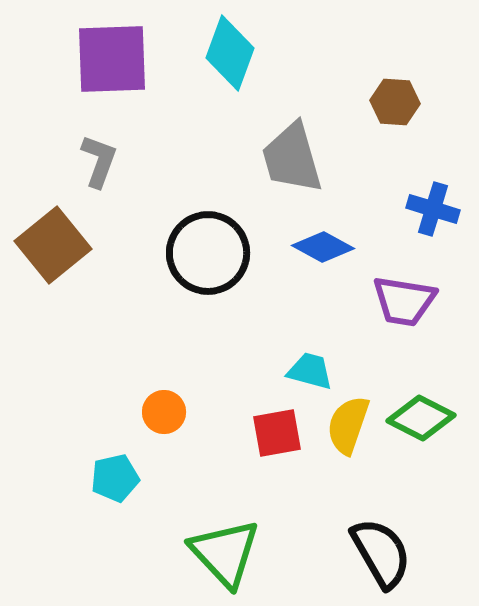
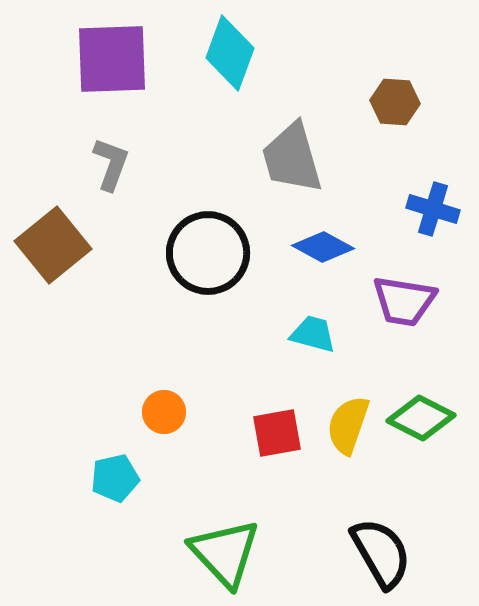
gray L-shape: moved 12 px right, 3 px down
cyan trapezoid: moved 3 px right, 37 px up
